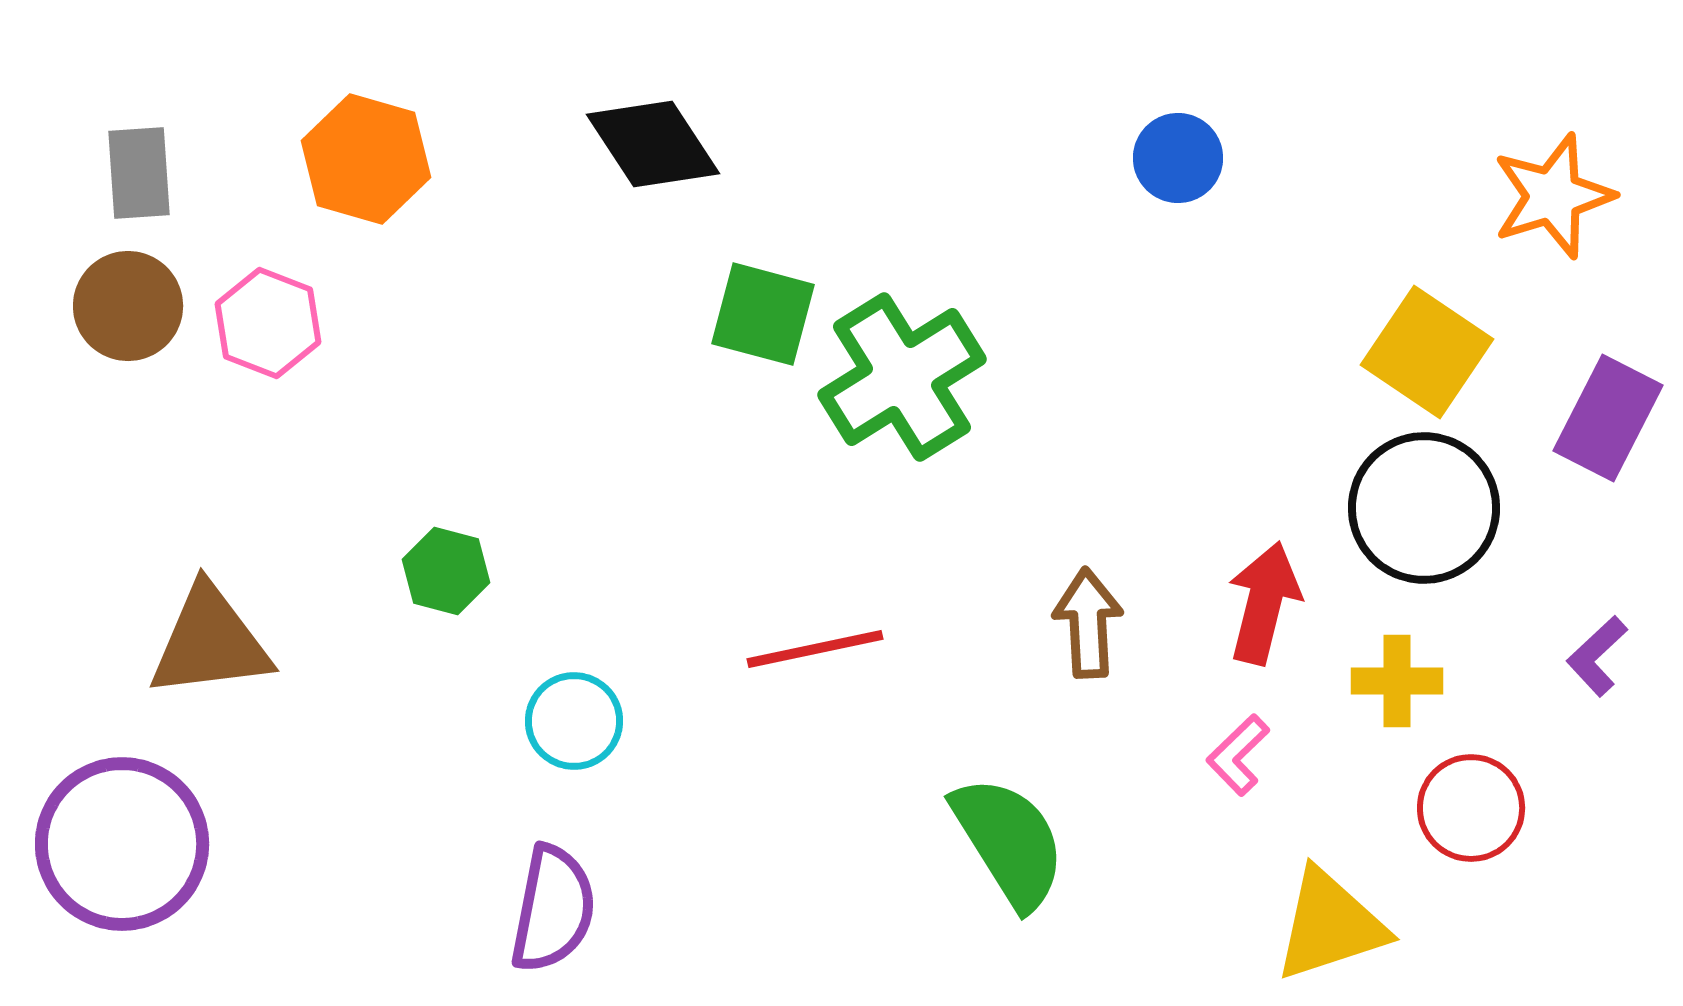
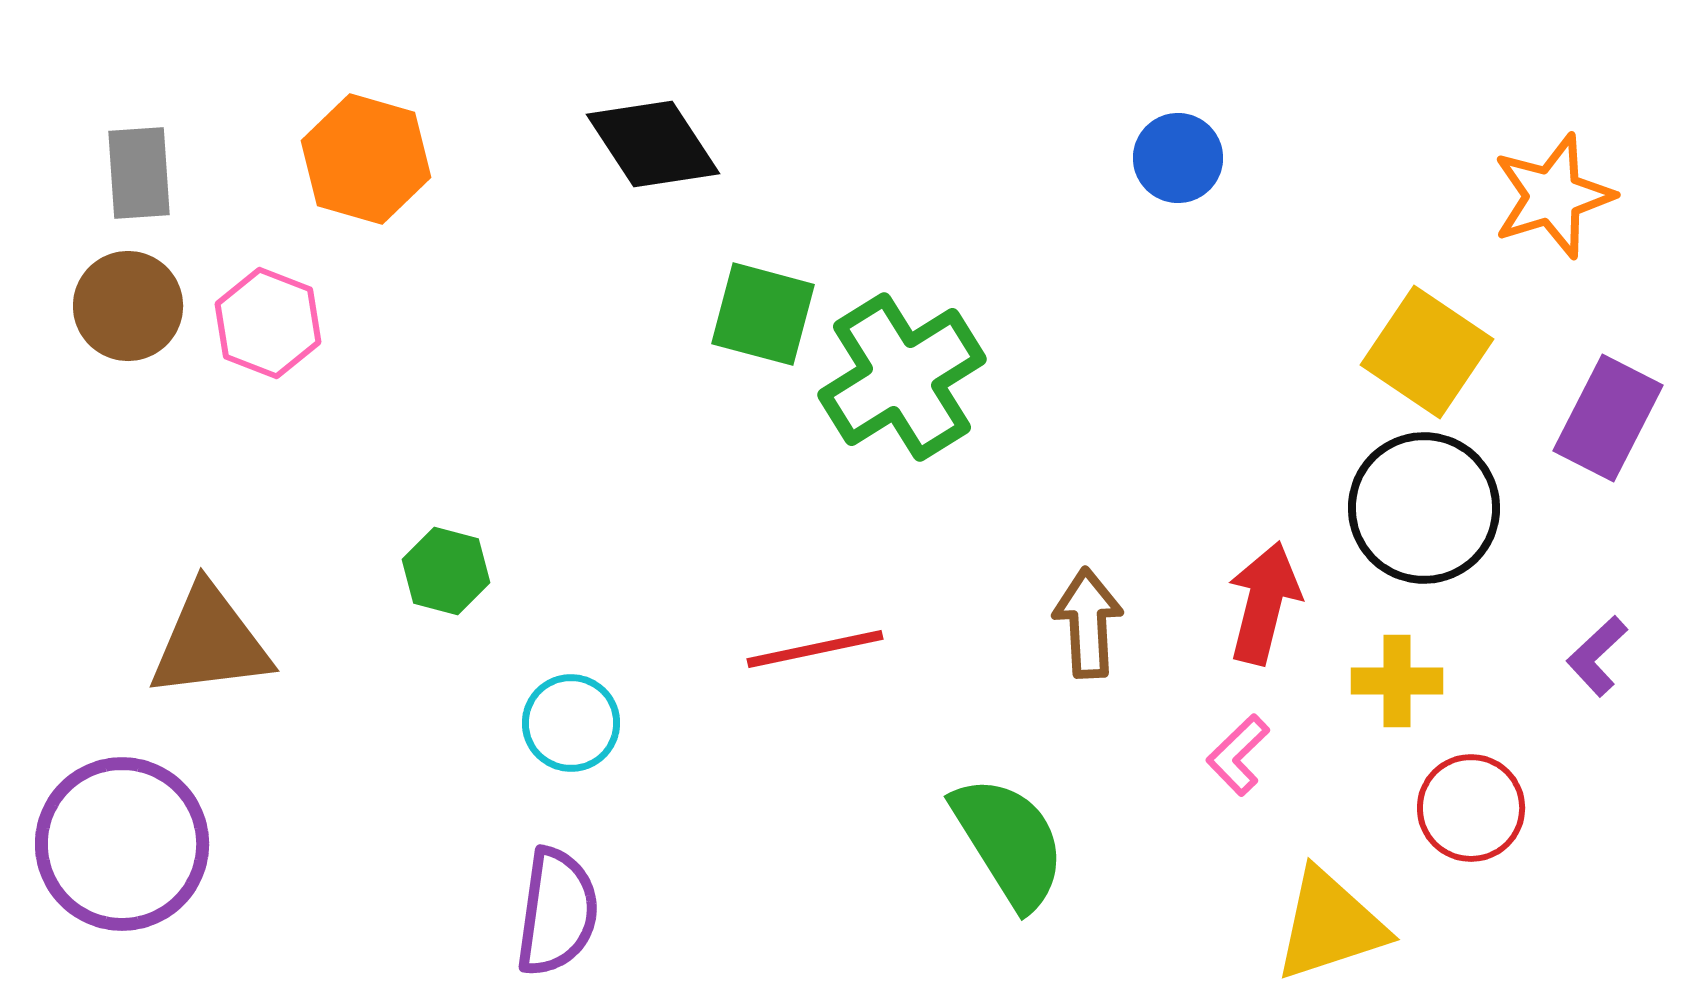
cyan circle: moved 3 px left, 2 px down
purple semicircle: moved 4 px right, 3 px down; rotated 3 degrees counterclockwise
